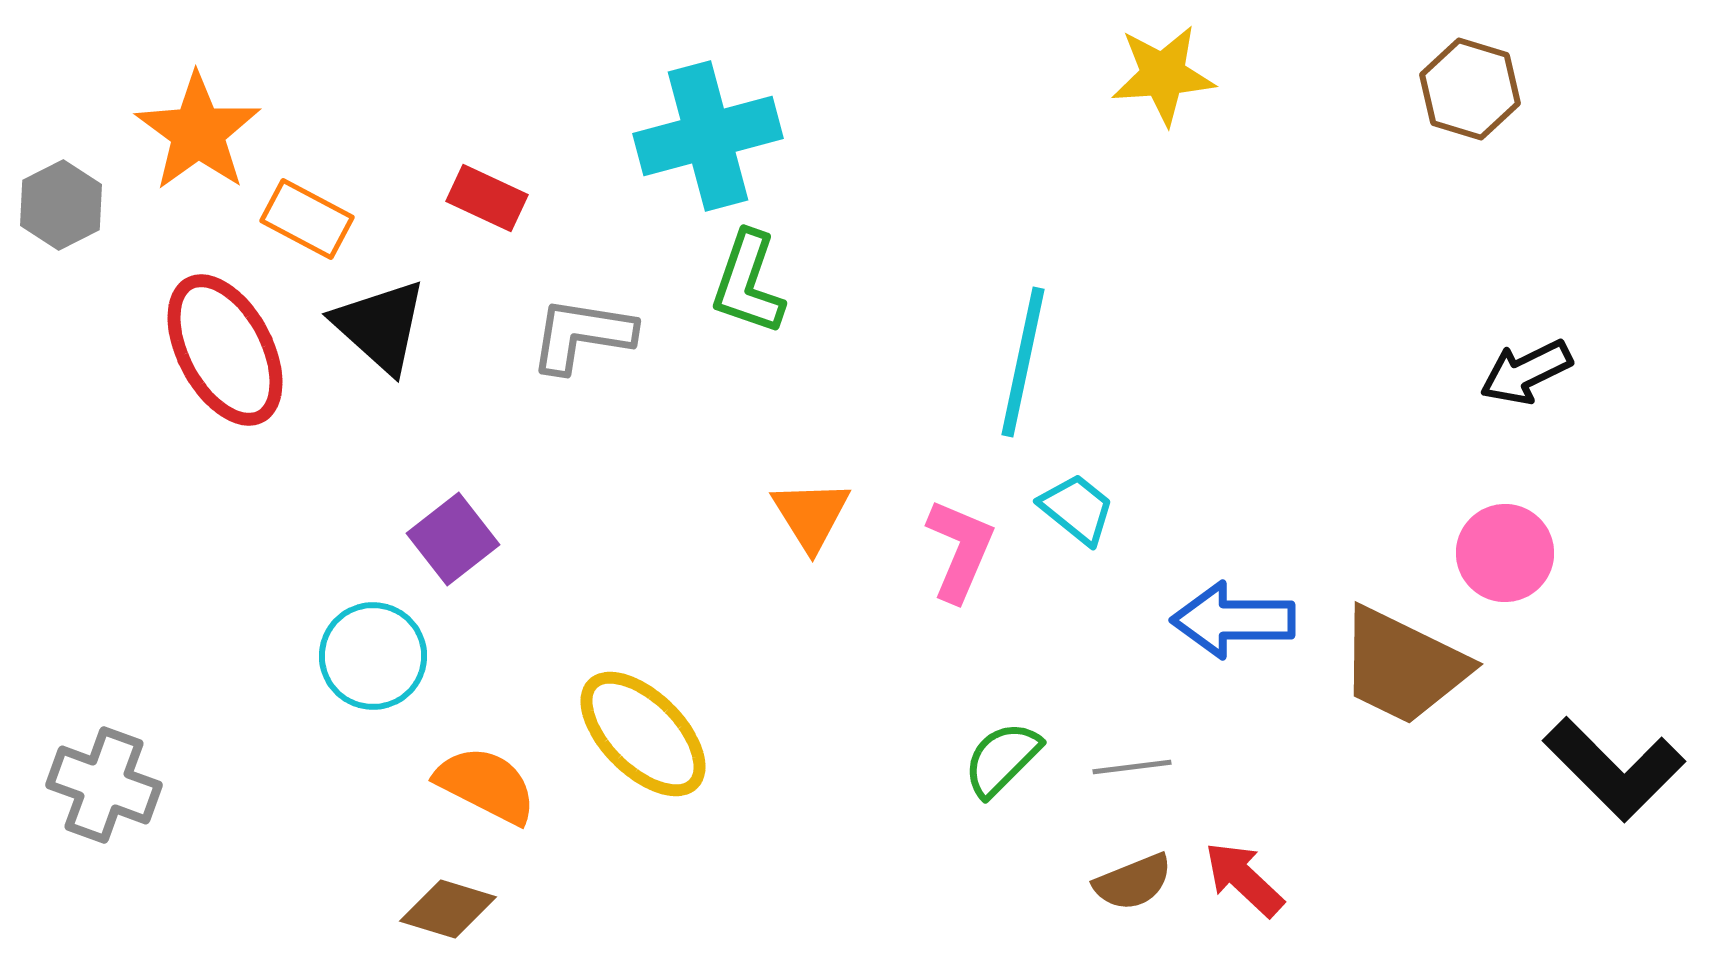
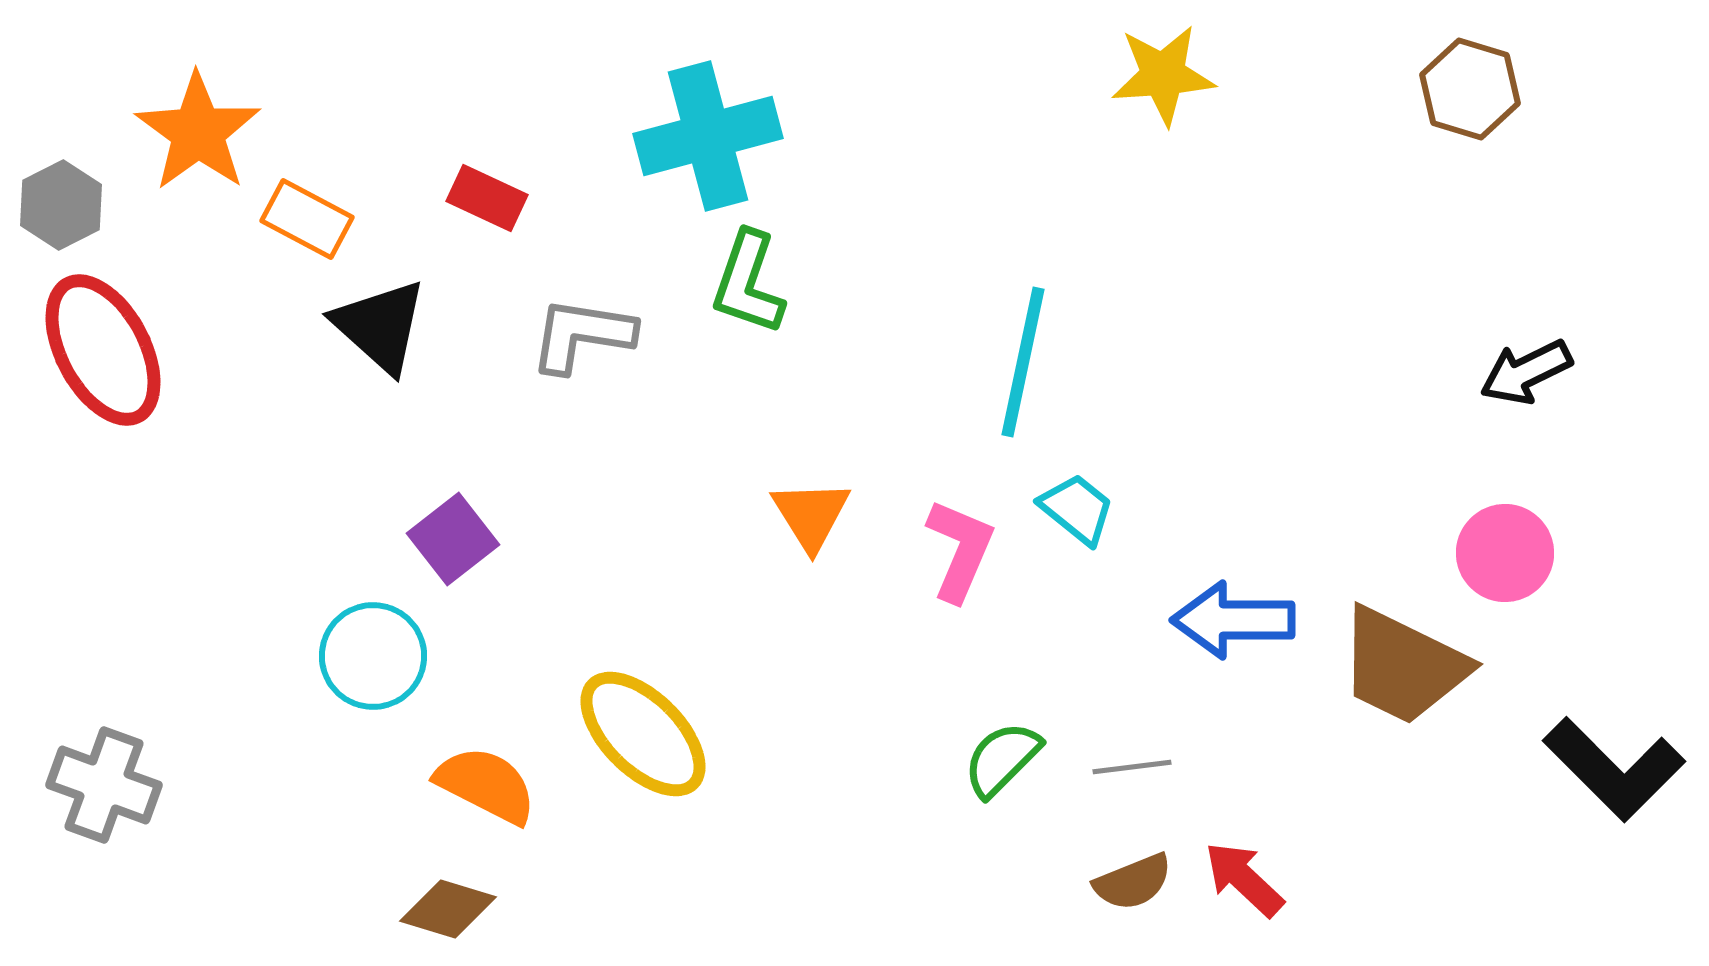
red ellipse: moved 122 px left
